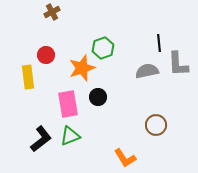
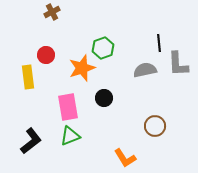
gray semicircle: moved 2 px left, 1 px up
black circle: moved 6 px right, 1 px down
pink rectangle: moved 3 px down
brown circle: moved 1 px left, 1 px down
black L-shape: moved 10 px left, 2 px down
